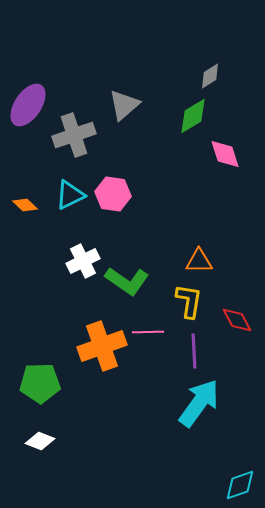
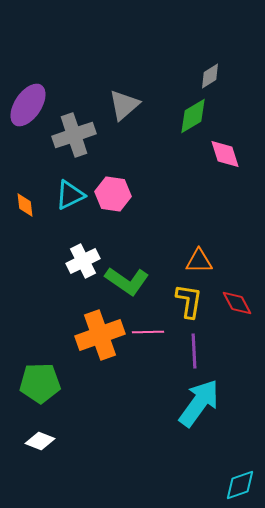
orange diamond: rotated 40 degrees clockwise
red diamond: moved 17 px up
orange cross: moved 2 px left, 11 px up
